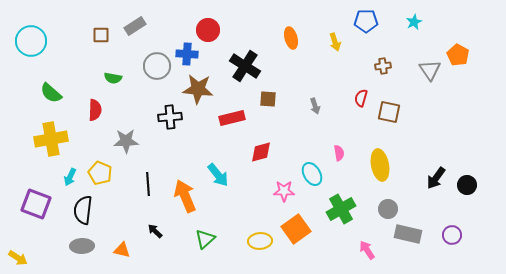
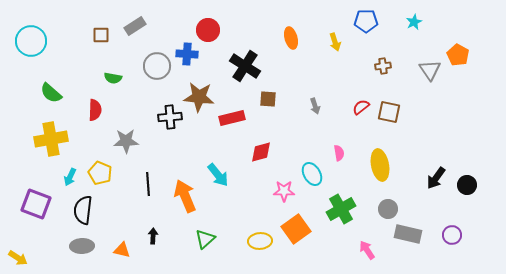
brown star at (198, 89): moved 1 px right, 8 px down
red semicircle at (361, 98): moved 9 px down; rotated 36 degrees clockwise
black arrow at (155, 231): moved 2 px left, 5 px down; rotated 49 degrees clockwise
